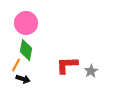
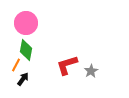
red L-shape: rotated 15 degrees counterclockwise
black arrow: rotated 72 degrees counterclockwise
